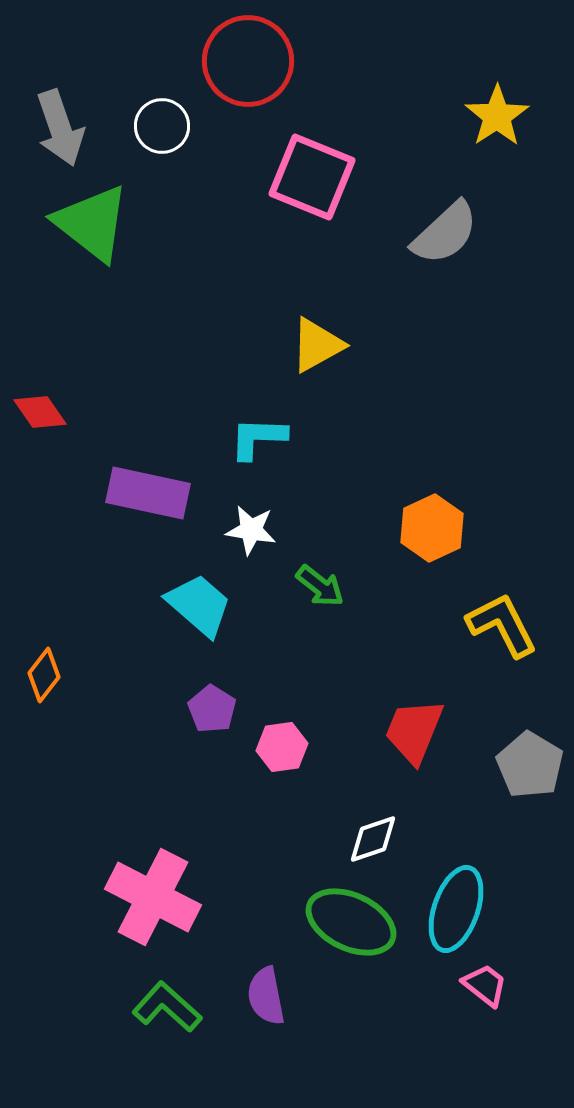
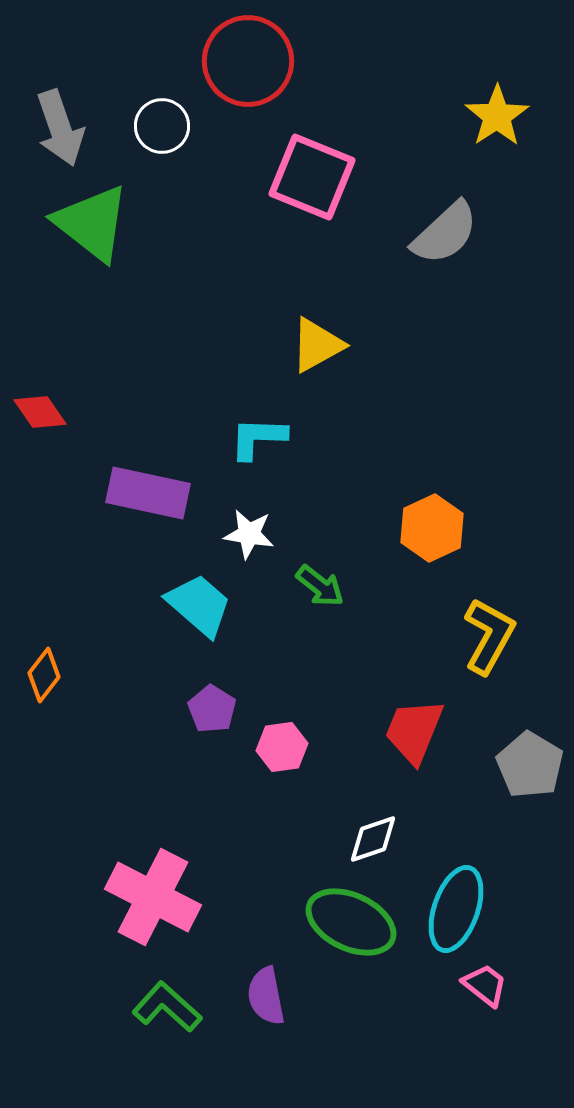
white star: moved 2 px left, 4 px down
yellow L-shape: moved 13 px left, 11 px down; rotated 56 degrees clockwise
